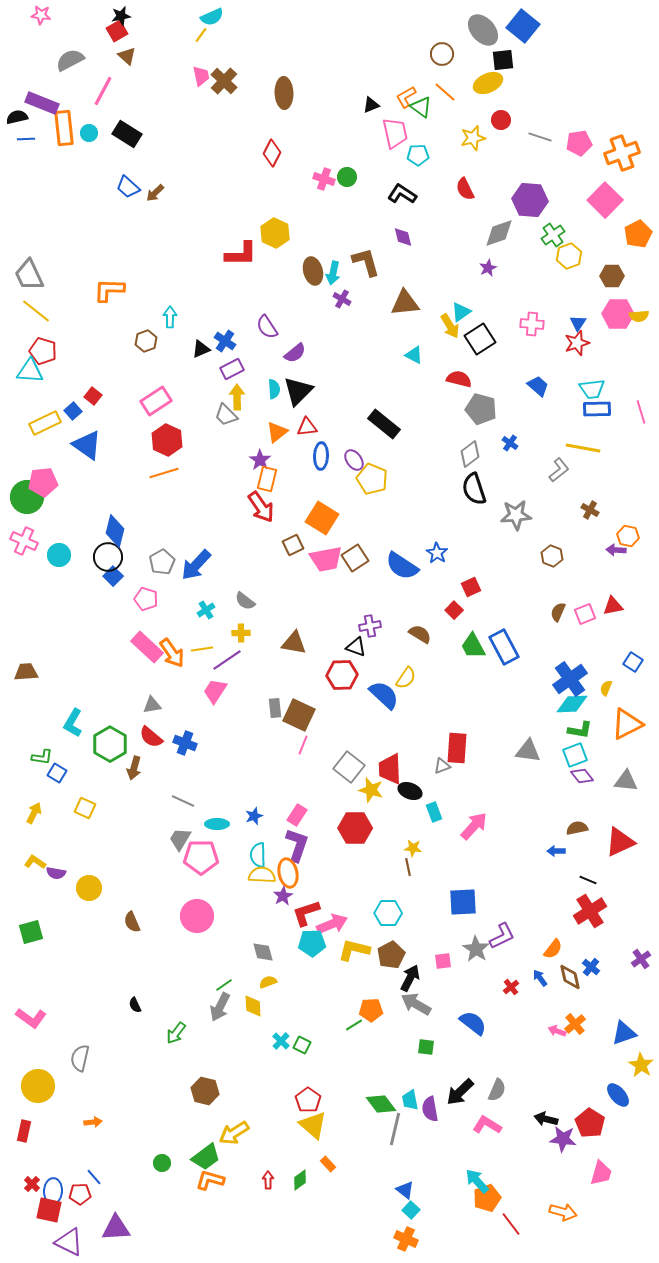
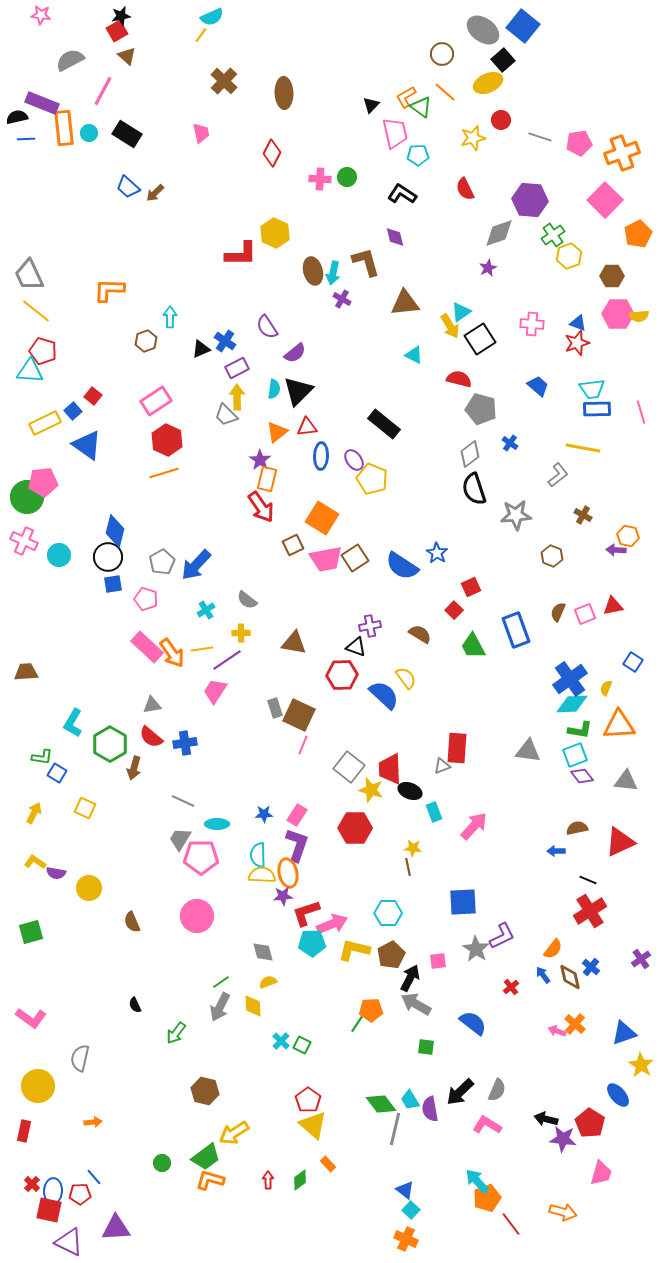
gray ellipse at (483, 30): rotated 12 degrees counterclockwise
black square at (503, 60): rotated 35 degrees counterclockwise
pink trapezoid at (201, 76): moved 57 px down
black triangle at (371, 105): rotated 24 degrees counterclockwise
pink cross at (324, 179): moved 4 px left; rotated 15 degrees counterclockwise
purple diamond at (403, 237): moved 8 px left
blue triangle at (578, 323): rotated 42 degrees counterclockwise
purple rectangle at (232, 369): moved 5 px right, 1 px up
cyan semicircle at (274, 389): rotated 12 degrees clockwise
gray L-shape at (559, 470): moved 1 px left, 5 px down
brown cross at (590, 510): moved 7 px left, 5 px down
blue square at (113, 576): moved 8 px down; rotated 36 degrees clockwise
gray semicircle at (245, 601): moved 2 px right, 1 px up
blue rectangle at (504, 647): moved 12 px right, 17 px up; rotated 8 degrees clockwise
yellow semicircle at (406, 678): rotated 70 degrees counterclockwise
gray rectangle at (275, 708): rotated 12 degrees counterclockwise
orange triangle at (627, 724): moved 8 px left, 1 px down; rotated 24 degrees clockwise
blue cross at (185, 743): rotated 30 degrees counterclockwise
blue star at (254, 816): moved 10 px right, 2 px up; rotated 18 degrees clockwise
purple star at (283, 896): rotated 24 degrees clockwise
pink square at (443, 961): moved 5 px left
blue arrow at (540, 978): moved 3 px right, 3 px up
green line at (224, 985): moved 3 px left, 3 px up
orange cross at (575, 1024): rotated 10 degrees counterclockwise
green line at (354, 1025): moved 3 px right, 1 px up; rotated 24 degrees counterclockwise
cyan trapezoid at (410, 1100): rotated 20 degrees counterclockwise
